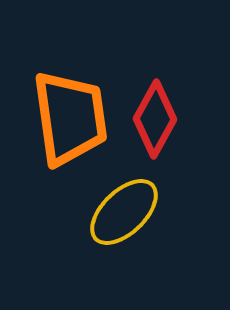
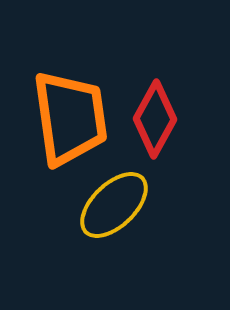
yellow ellipse: moved 10 px left, 7 px up
